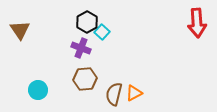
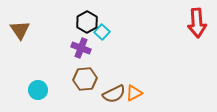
brown semicircle: rotated 130 degrees counterclockwise
